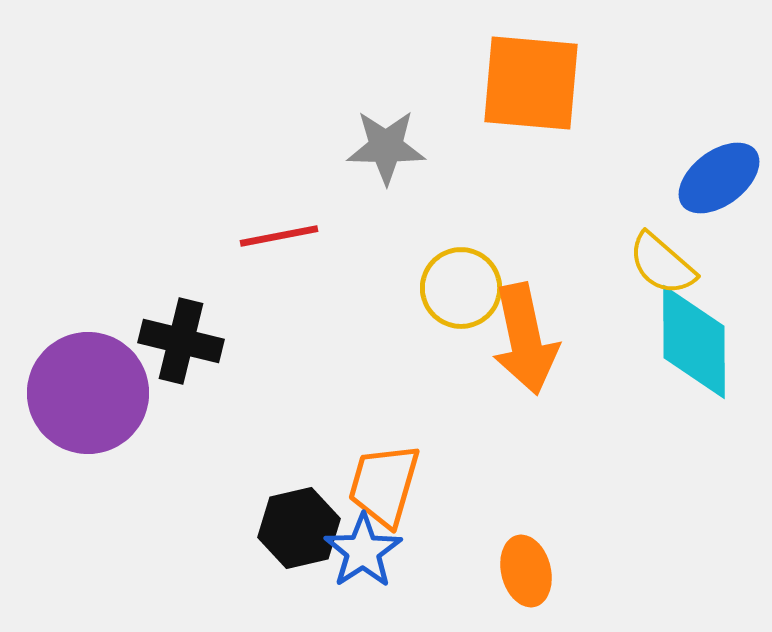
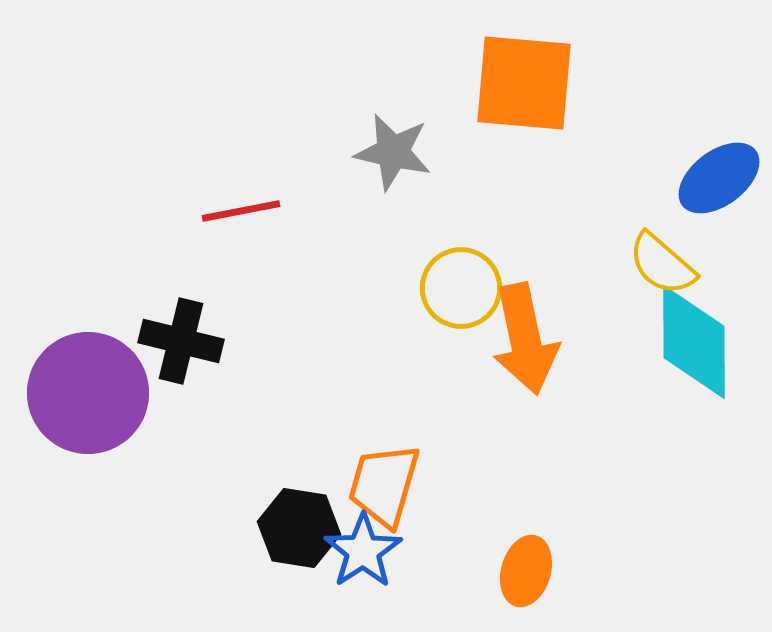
orange square: moved 7 px left
gray star: moved 7 px right, 5 px down; rotated 12 degrees clockwise
red line: moved 38 px left, 25 px up
black hexagon: rotated 22 degrees clockwise
orange ellipse: rotated 30 degrees clockwise
